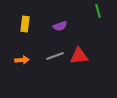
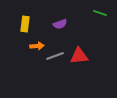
green line: moved 2 px right, 2 px down; rotated 56 degrees counterclockwise
purple semicircle: moved 2 px up
orange arrow: moved 15 px right, 14 px up
